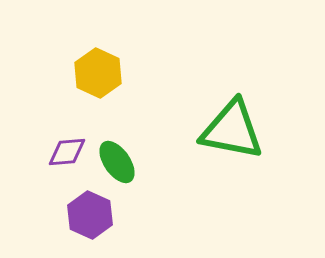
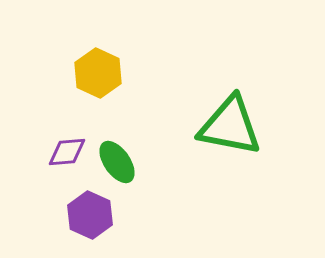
green triangle: moved 2 px left, 4 px up
